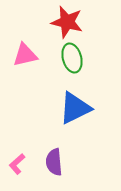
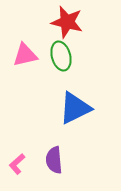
green ellipse: moved 11 px left, 2 px up
purple semicircle: moved 2 px up
